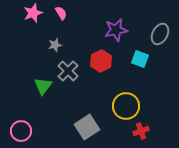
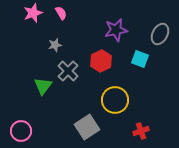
yellow circle: moved 11 px left, 6 px up
